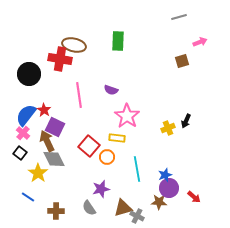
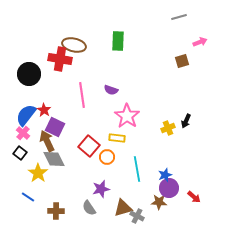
pink line: moved 3 px right
